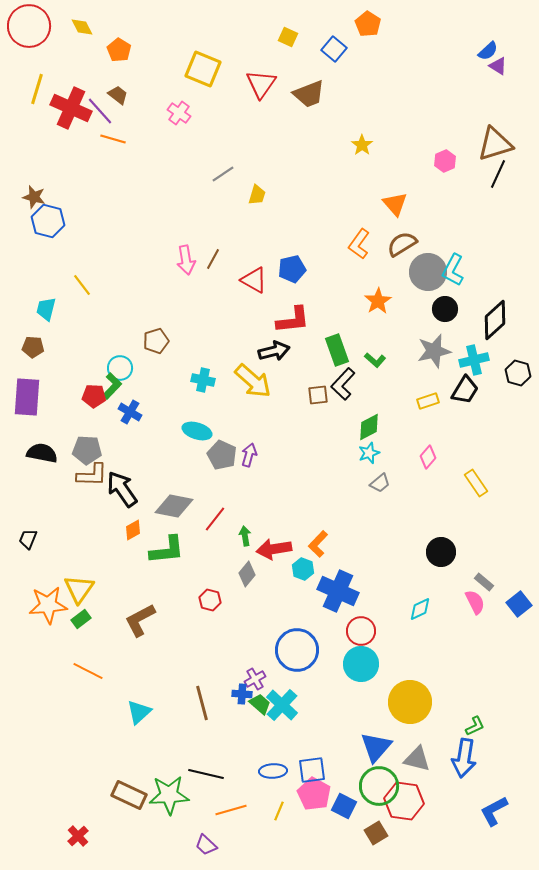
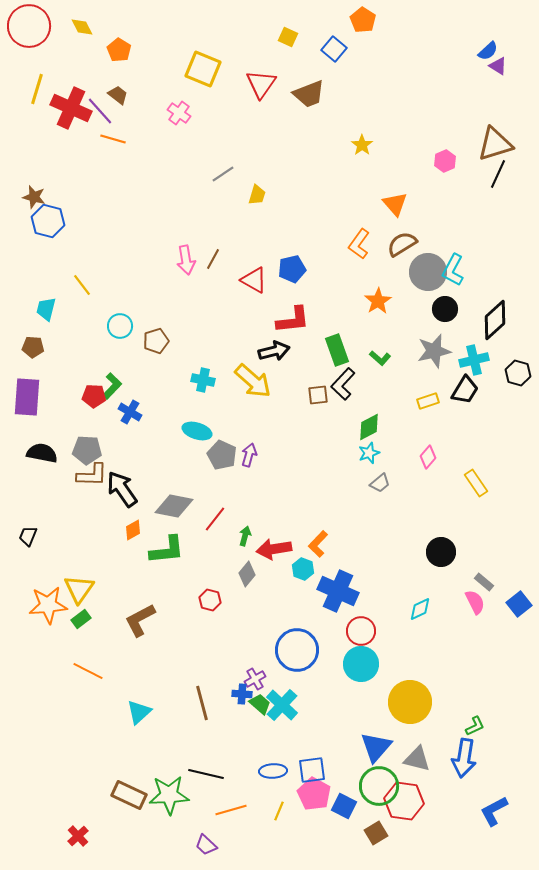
orange pentagon at (368, 24): moved 5 px left, 4 px up
green L-shape at (375, 360): moved 5 px right, 2 px up
cyan circle at (120, 368): moved 42 px up
green arrow at (245, 536): rotated 24 degrees clockwise
black trapezoid at (28, 539): moved 3 px up
